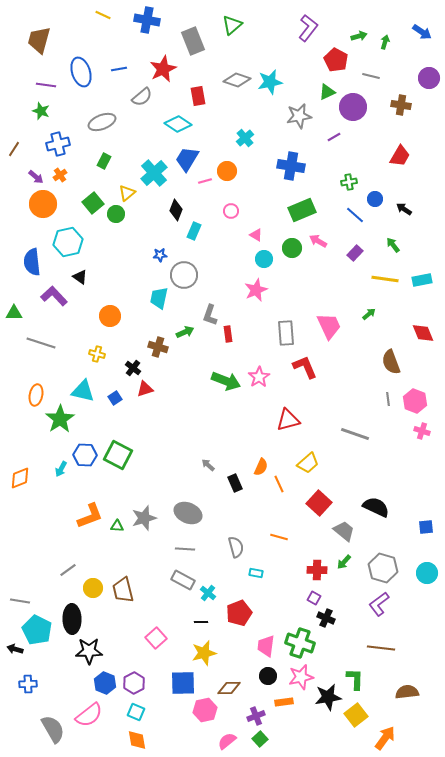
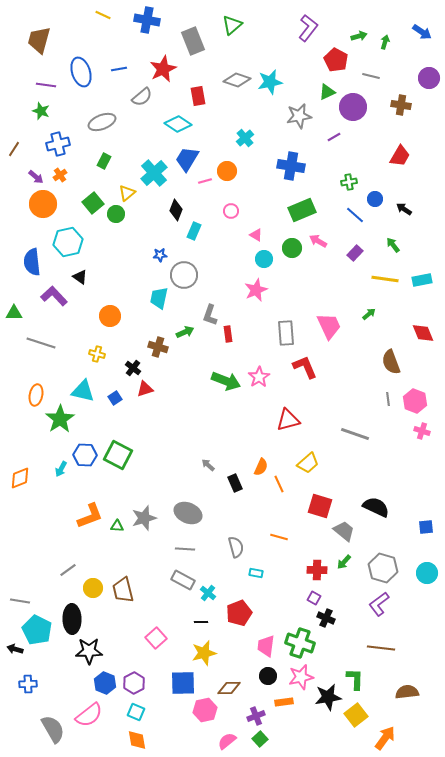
red square at (319, 503): moved 1 px right, 3 px down; rotated 25 degrees counterclockwise
